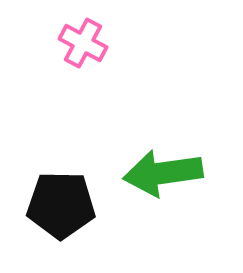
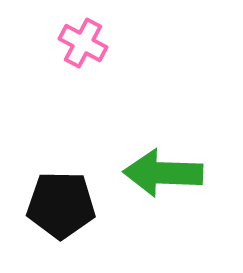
green arrow: rotated 10 degrees clockwise
